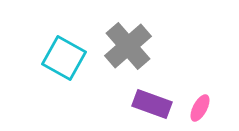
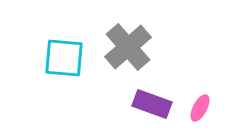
gray cross: moved 1 px down
cyan square: rotated 24 degrees counterclockwise
